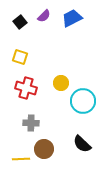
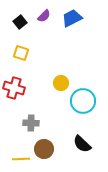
yellow square: moved 1 px right, 4 px up
red cross: moved 12 px left
